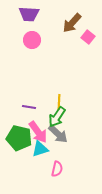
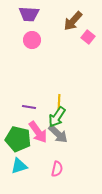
brown arrow: moved 1 px right, 2 px up
green pentagon: moved 1 px left, 1 px down
cyan triangle: moved 21 px left, 17 px down
